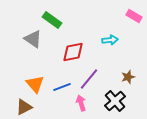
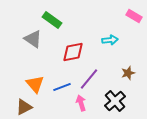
brown star: moved 4 px up
